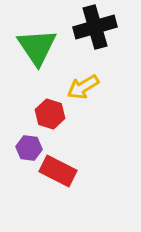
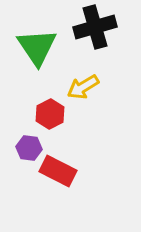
red hexagon: rotated 16 degrees clockwise
